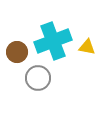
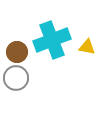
cyan cross: moved 1 px left, 1 px up
gray circle: moved 22 px left
